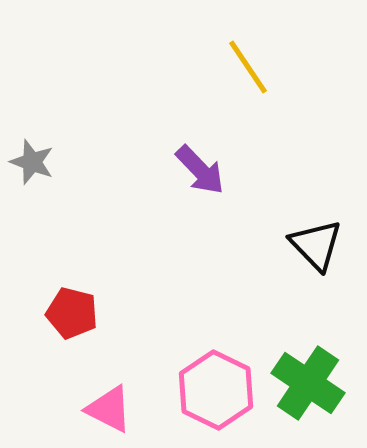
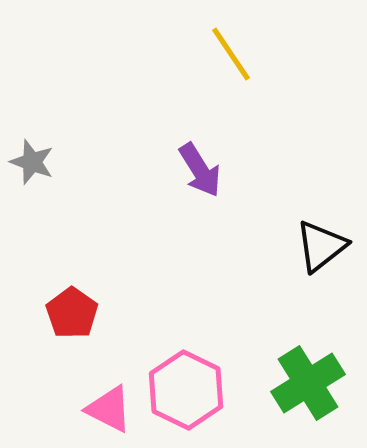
yellow line: moved 17 px left, 13 px up
purple arrow: rotated 12 degrees clockwise
black triangle: moved 5 px right, 1 px down; rotated 36 degrees clockwise
red pentagon: rotated 21 degrees clockwise
green cross: rotated 24 degrees clockwise
pink hexagon: moved 30 px left
